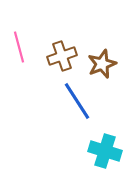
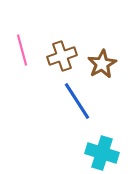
pink line: moved 3 px right, 3 px down
brown star: rotated 8 degrees counterclockwise
cyan cross: moved 3 px left, 2 px down
